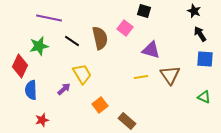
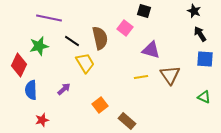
red diamond: moved 1 px left, 1 px up
yellow trapezoid: moved 3 px right, 11 px up
